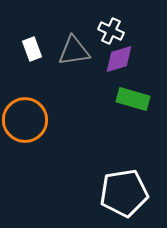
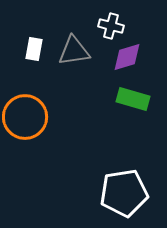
white cross: moved 5 px up; rotated 10 degrees counterclockwise
white rectangle: moved 2 px right; rotated 30 degrees clockwise
purple diamond: moved 8 px right, 2 px up
orange circle: moved 3 px up
